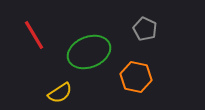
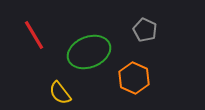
gray pentagon: moved 1 px down
orange hexagon: moved 2 px left, 1 px down; rotated 12 degrees clockwise
yellow semicircle: rotated 85 degrees clockwise
